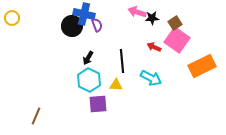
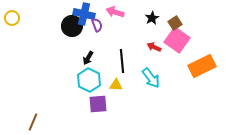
pink arrow: moved 22 px left
black star: rotated 24 degrees counterclockwise
cyan arrow: rotated 25 degrees clockwise
brown line: moved 3 px left, 6 px down
